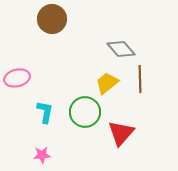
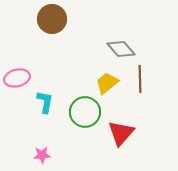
cyan L-shape: moved 10 px up
